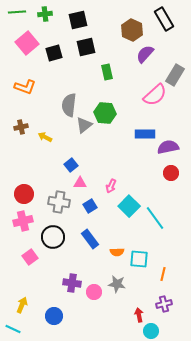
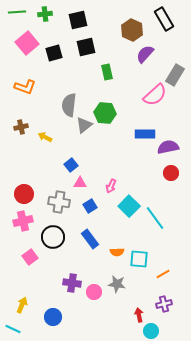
orange line at (163, 274): rotated 48 degrees clockwise
blue circle at (54, 316): moved 1 px left, 1 px down
